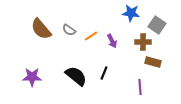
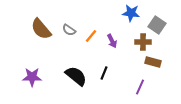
orange line: rotated 16 degrees counterclockwise
purple line: rotated 28 degrees clockwise
